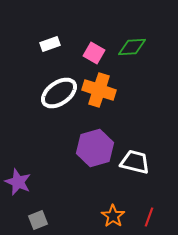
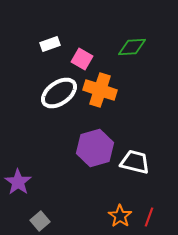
pink square: moved 12 px left, 6 px down
orange cross: moved 1 px right
purple star: rotated 12 degrees clockwise
orange star: moved 7 px right
gray square: moved 2 px right, 1 px down; rotated 18 degrees counterclockwise
